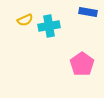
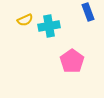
blue rectangle: rotated 60 degrees clockwise
pink pentagon: moved 10 px left, 3 px up
